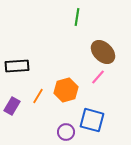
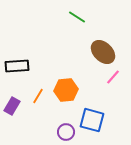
green line: rotated 66 degrees counterclockwise
pink line: moved 15 px right
orange hexagon: rotated 10 degrees clockwise
